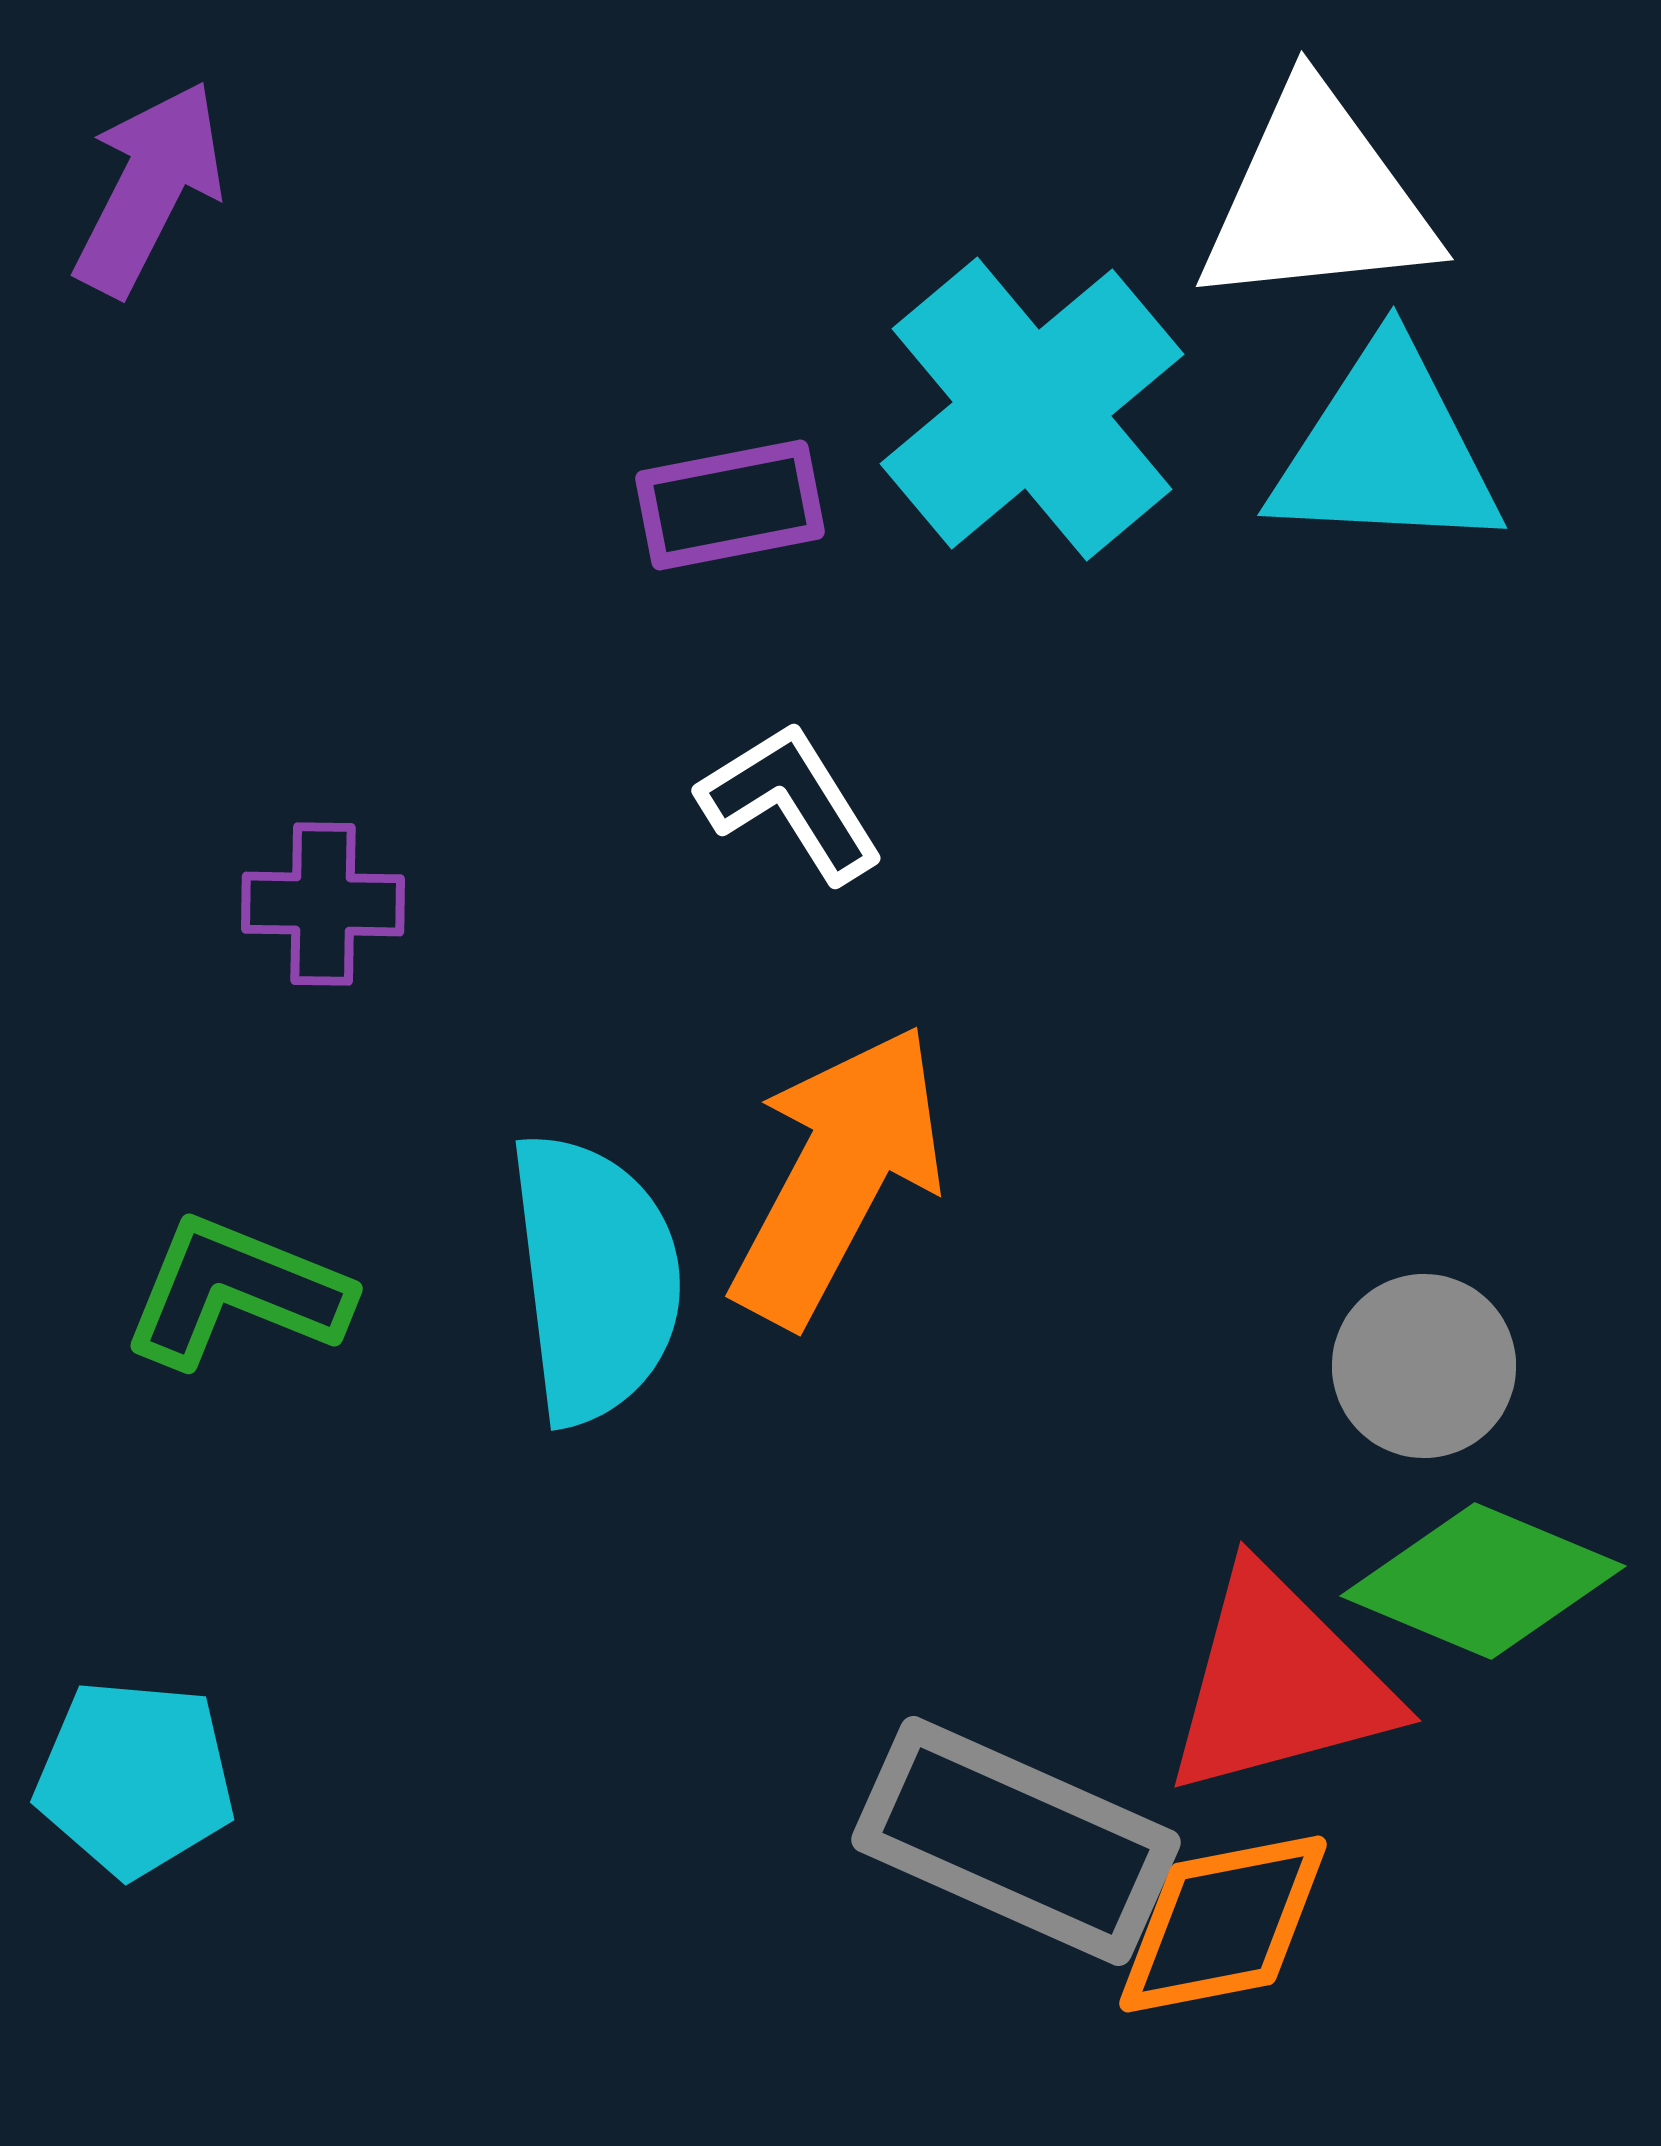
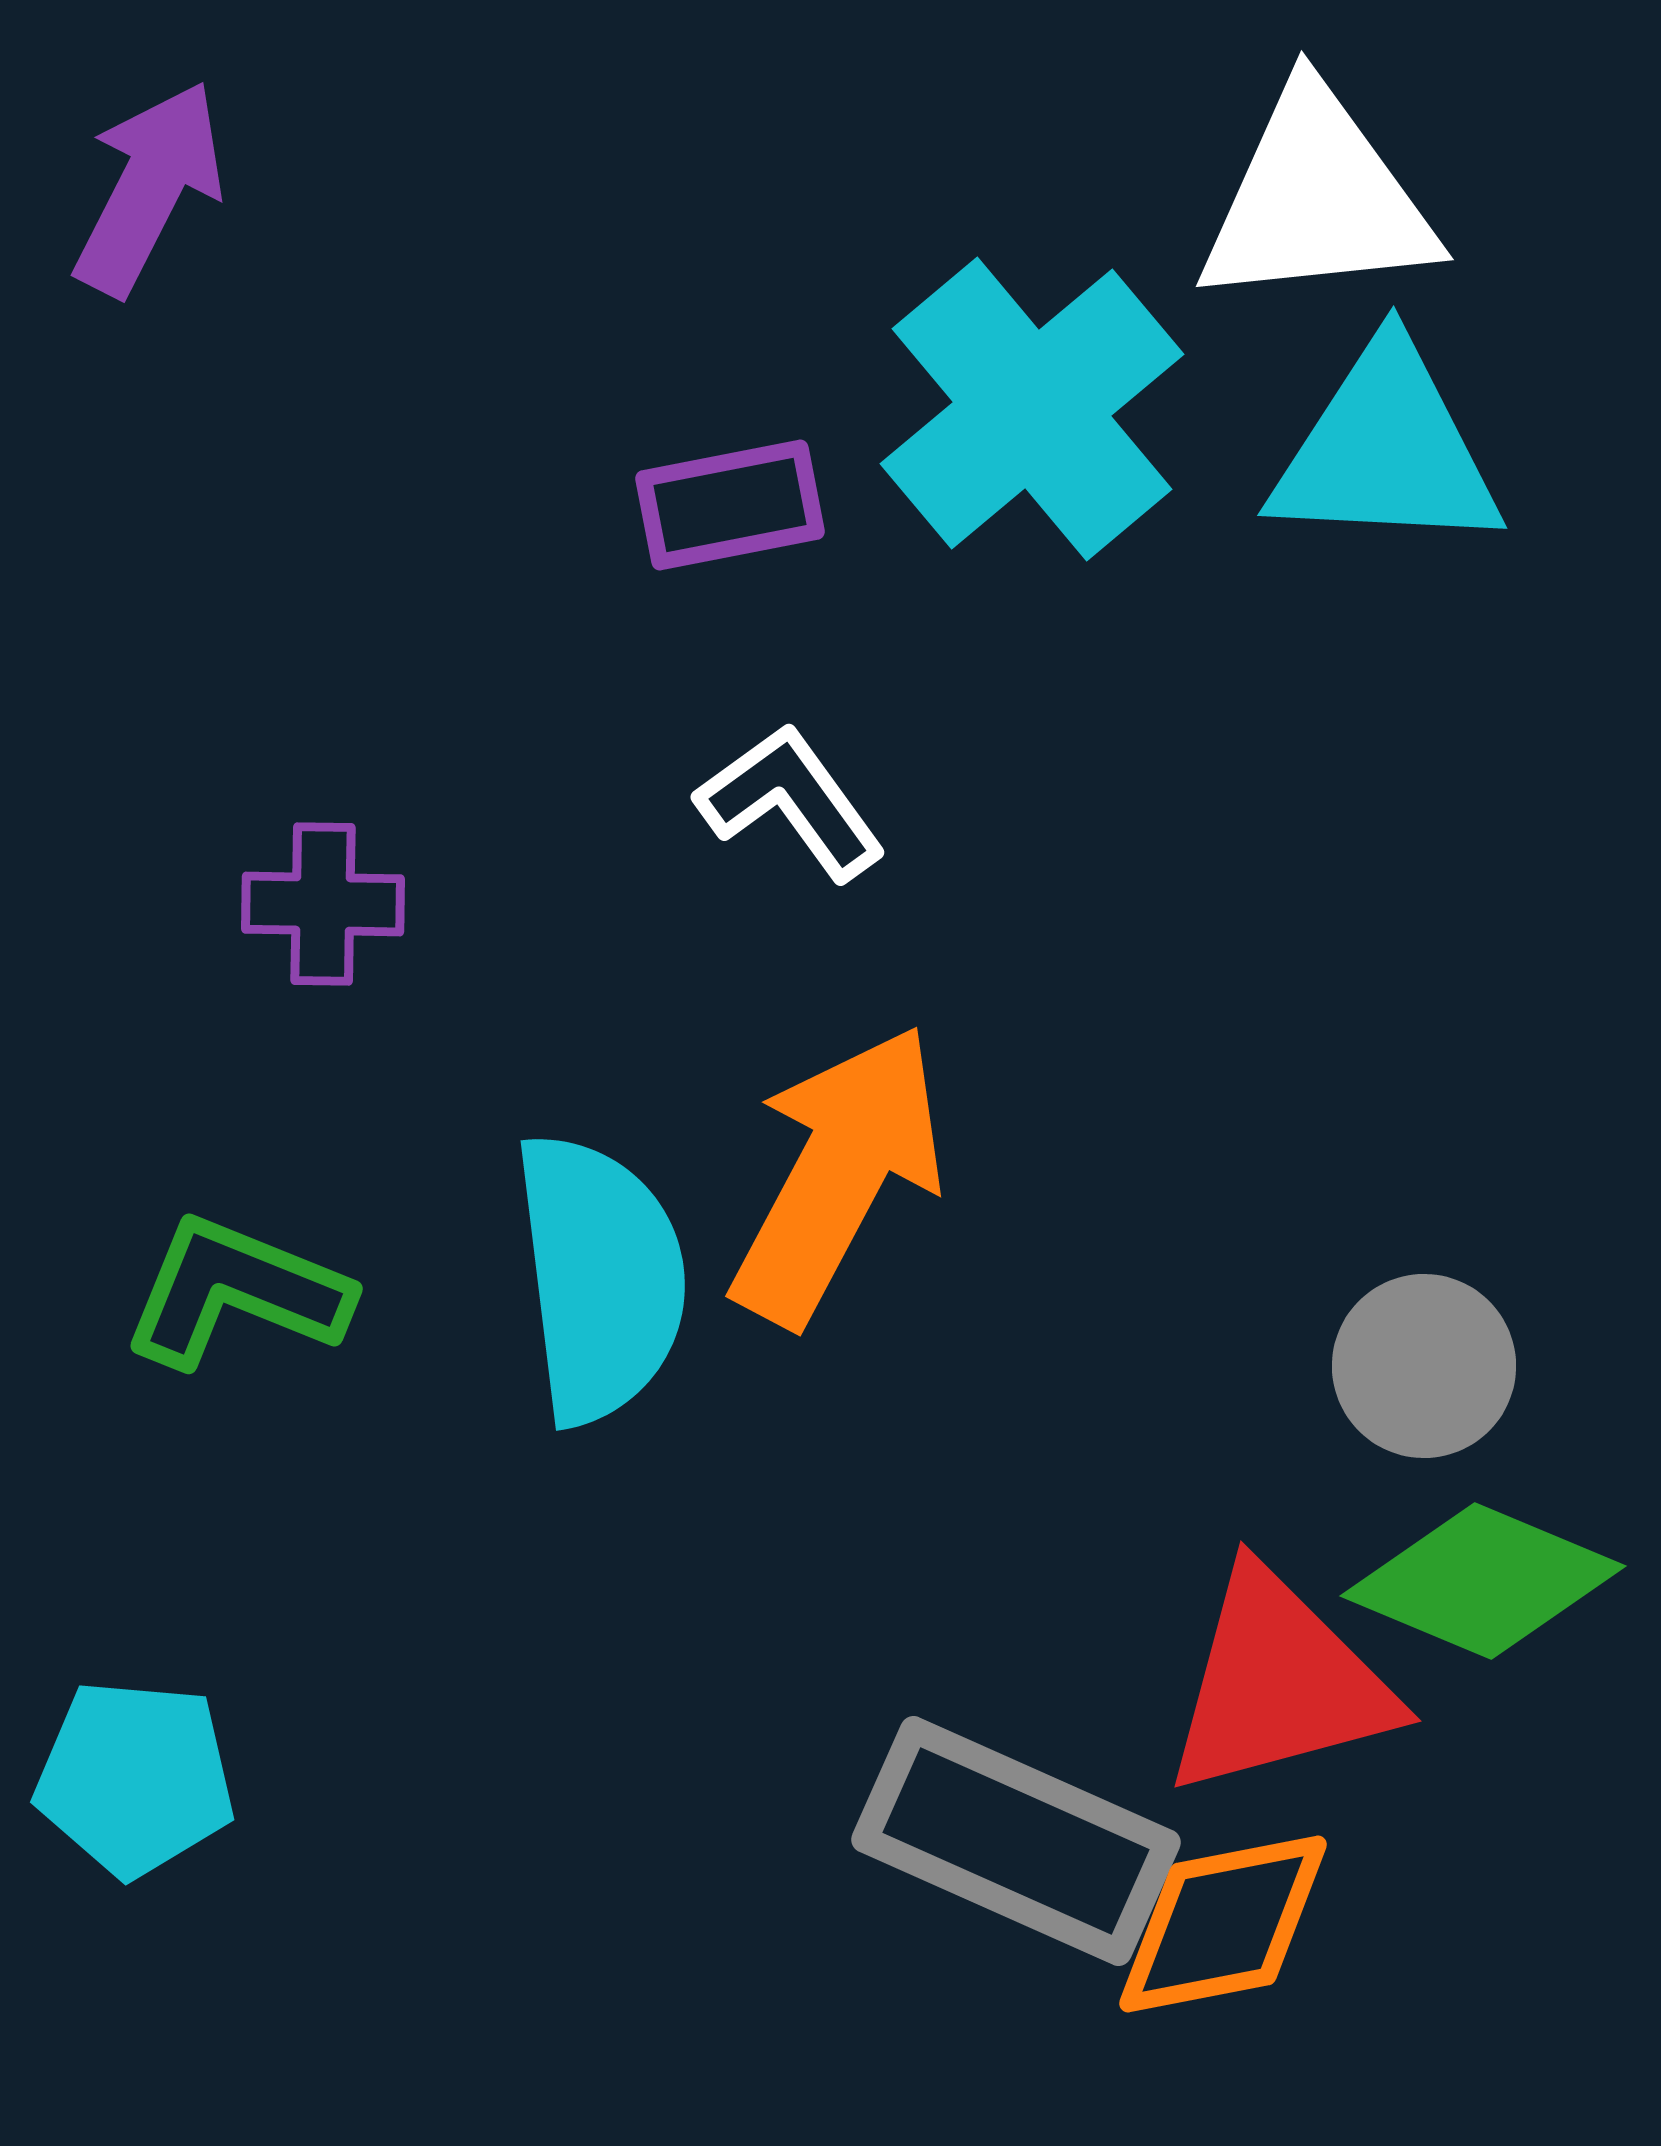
white L-shape: rotated 4 degrees counterclockwise
cyan semicircle: moved 5 px right
